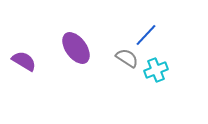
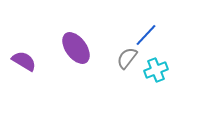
gray semicircle: rotated 85 degrees counterclockwise
